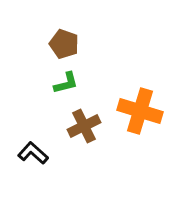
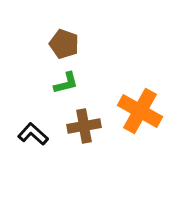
orange cross: rotated 12 degrees clockwise
brown cross: rotated 16 degrees clockwise
black L-shape: moved 19 px up
